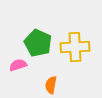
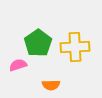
green pentagon: rotated 12 degrees clockwise
orange semicircle: rotated 102 degrees counterclockwise
